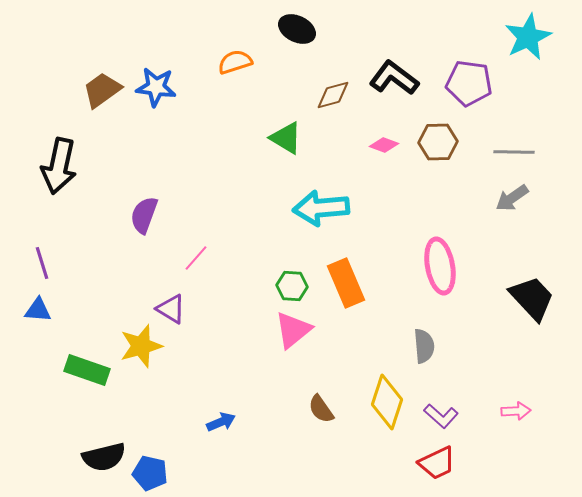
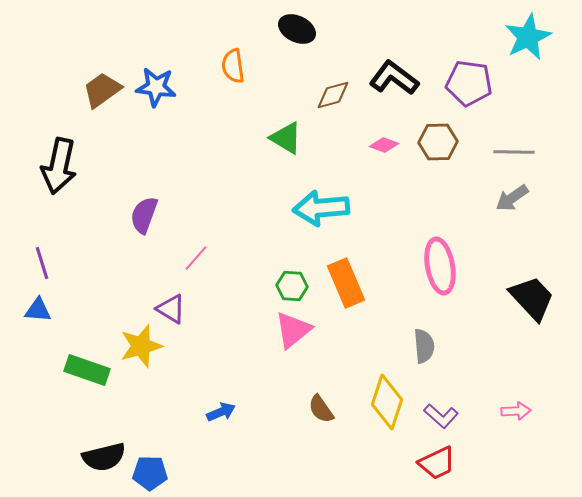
orange semicircle: moved 2 px left, 4 px down; rotated 80 degrees counterclockwise
blue arrow: moved 10 px up
blue pentagon: rotated 12 degrees counterclockwise
